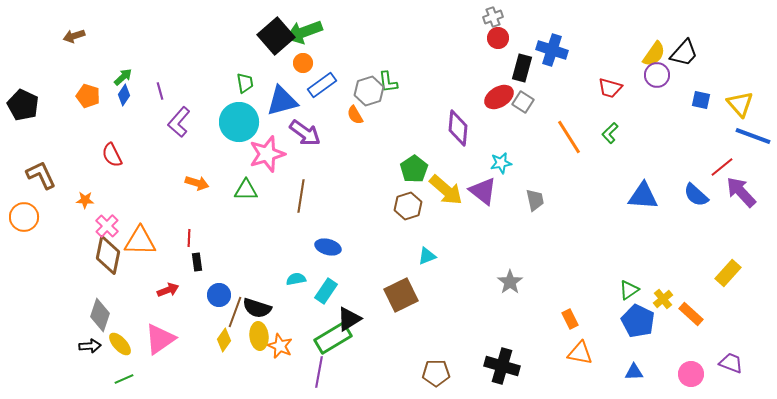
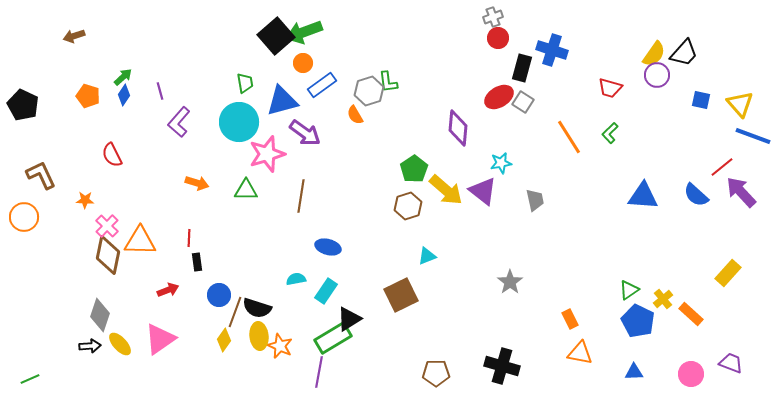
green line at (124, 379): moved 94 px left
